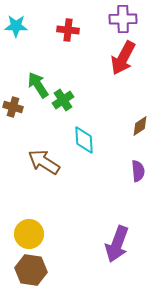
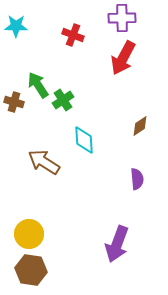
purple cross: moved 1 px left, 1 px up
red cross: moved 5 px right, 5 px down; rotated 15 degrees clockwise
brown cross: moved 1 px right, 5 px up
purple semicircle: moved 1 px left, 8 px down
